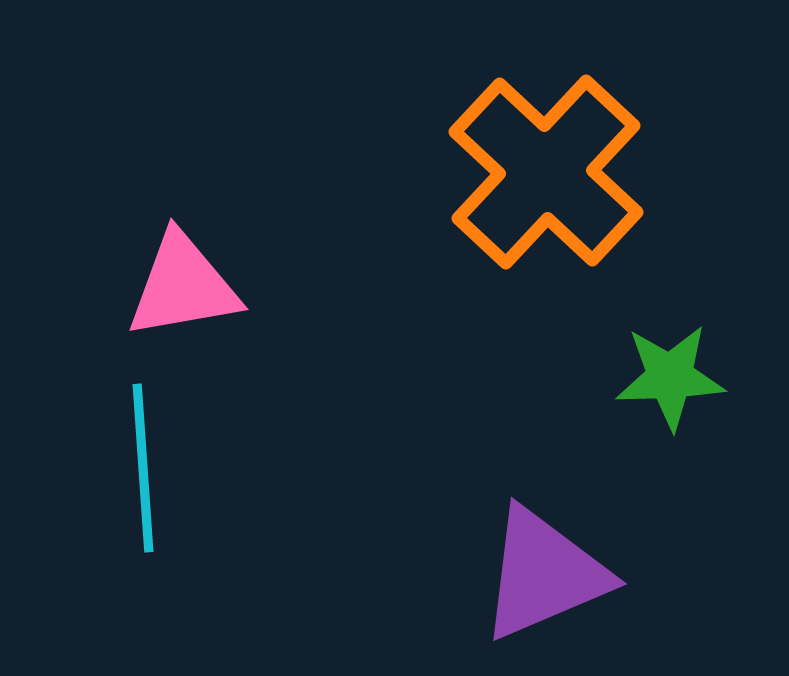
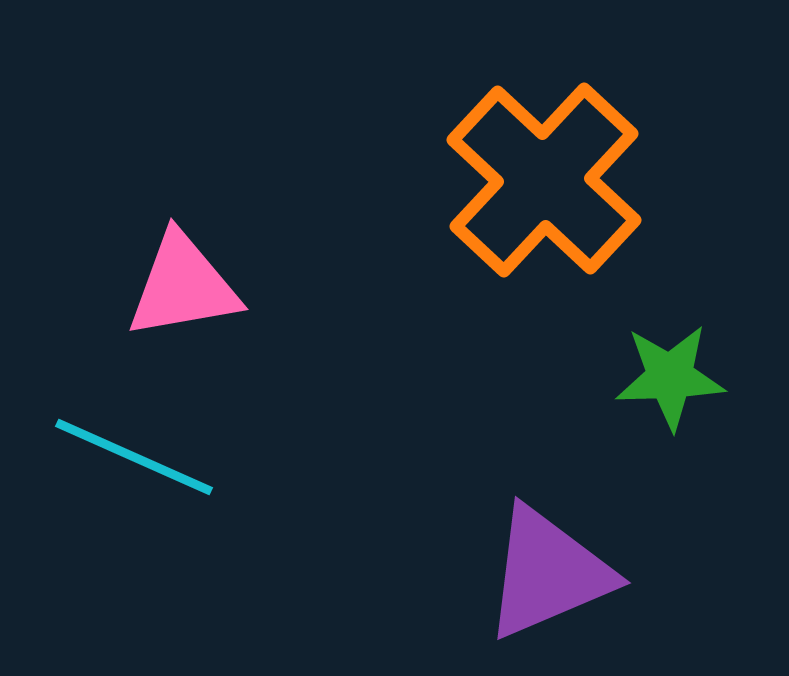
orange cross: moved 2 px left, 8 px down
cyan line: moved 9 px left, 11 px up; rotated 62 degrees counterclockwise
purple triangle: moved 4 px right, 1 px up
